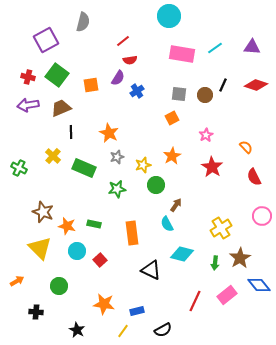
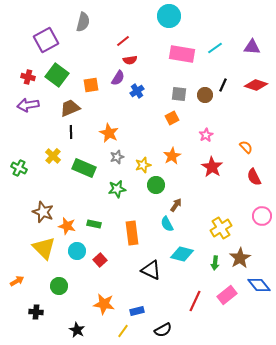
brown trapezoid at (61, 108): moved 9 px right
yellow triangle at (40, 248): moved 4 px right
